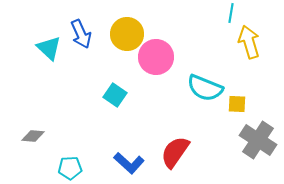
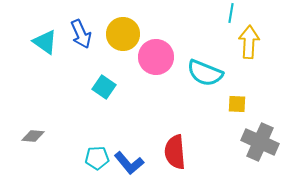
yellow circle: moved 4 px left
yellow arrow: rotated 20 degrees clockwise
cyan triangle: moved 4 px left, 6 px up; rotated 8 degrees counterclockwise
cyan semicircle: moved 15 px up
cyan square: moved 11 px left, 8 px up
gray cross: moved 2 px right, 2 px down; rotated 9 degrees counterclockwise
red semicircle: rotated 40 degrees counterclockwise
blue L-shape: rotated 8 degrees clockwise
cyan pentagon: moved 27 px right, 10 px up
